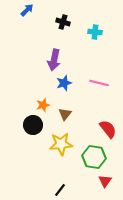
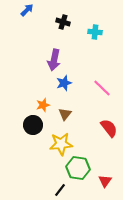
pink line: moved 3 px right, 5 px down; rotated 30 degrees clockwise
red semicircle: moved 1 px right, 1 px up
green hexagon: moved 16 px left, 11 px down
